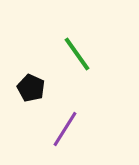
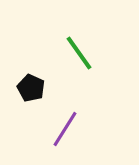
green line: moved 2 px right, 1 px up
